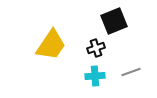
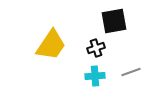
black square: rotated 12 degrees clockwise
